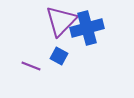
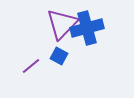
purple triangle: moved 1 px right, 3 px down
purple line: rotated 60 degrees counterclockwise
